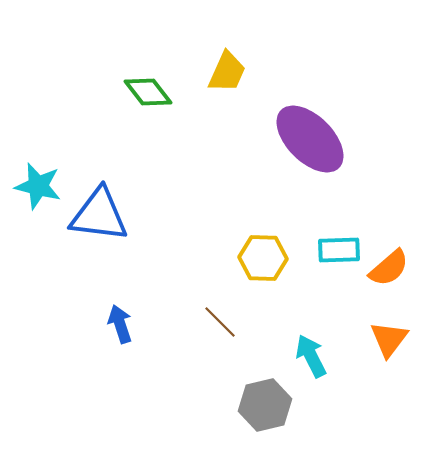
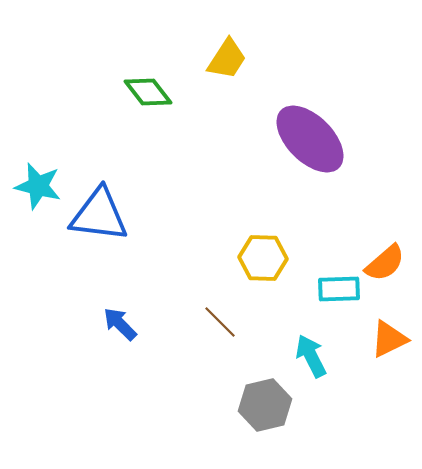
yellow trapezoid: moved 13 px up; rotated 9 degrees clockwise
cyan rectangle: moved 39 px down
orange semicircle: moved 4 px left, 5 px up
blue arrow: rotated 27 degrees counterclockwise
orange triangle: rotated 27 degrees clockwise
